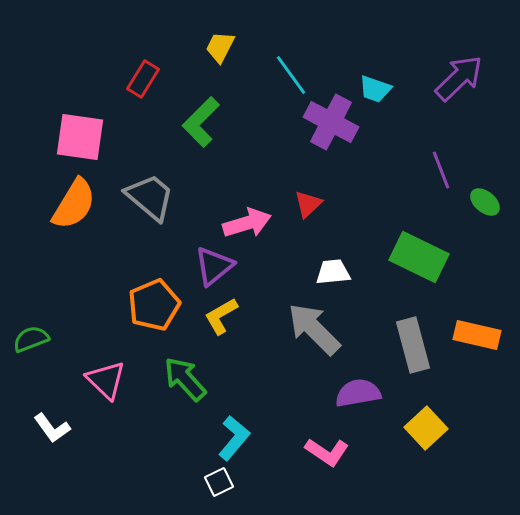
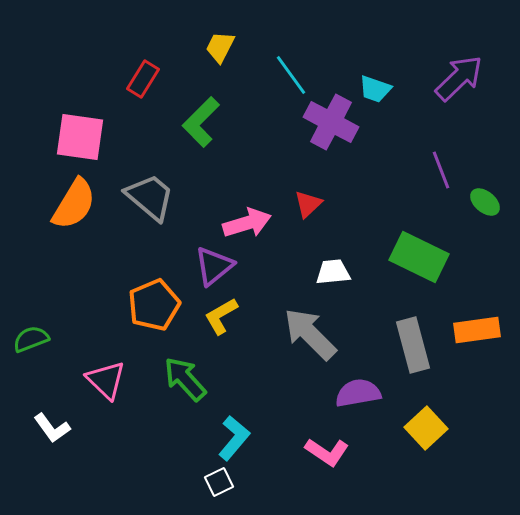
gray arrow: moved 4 px left, 5 px down
orange rectangle: moved 5 px up; rotated 21 degrees counterclockwise
